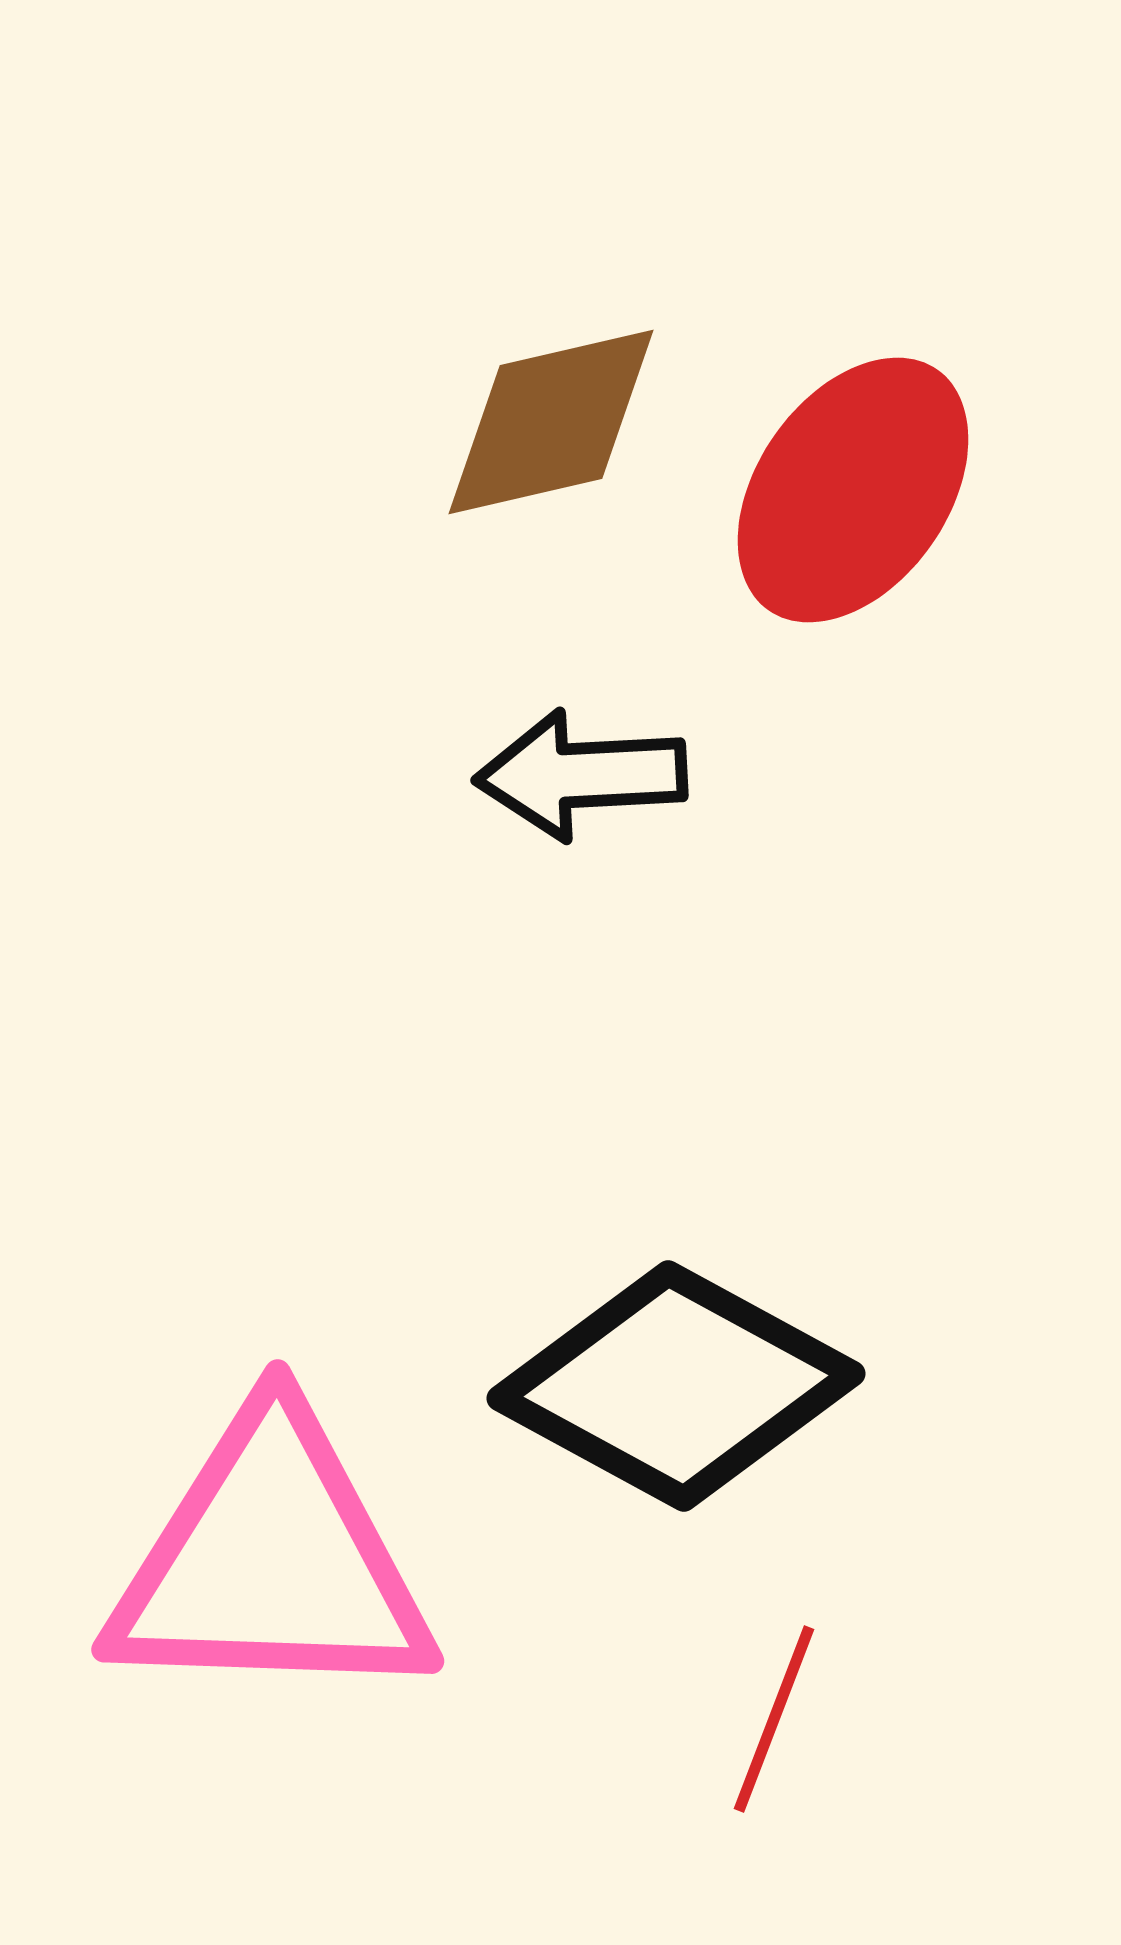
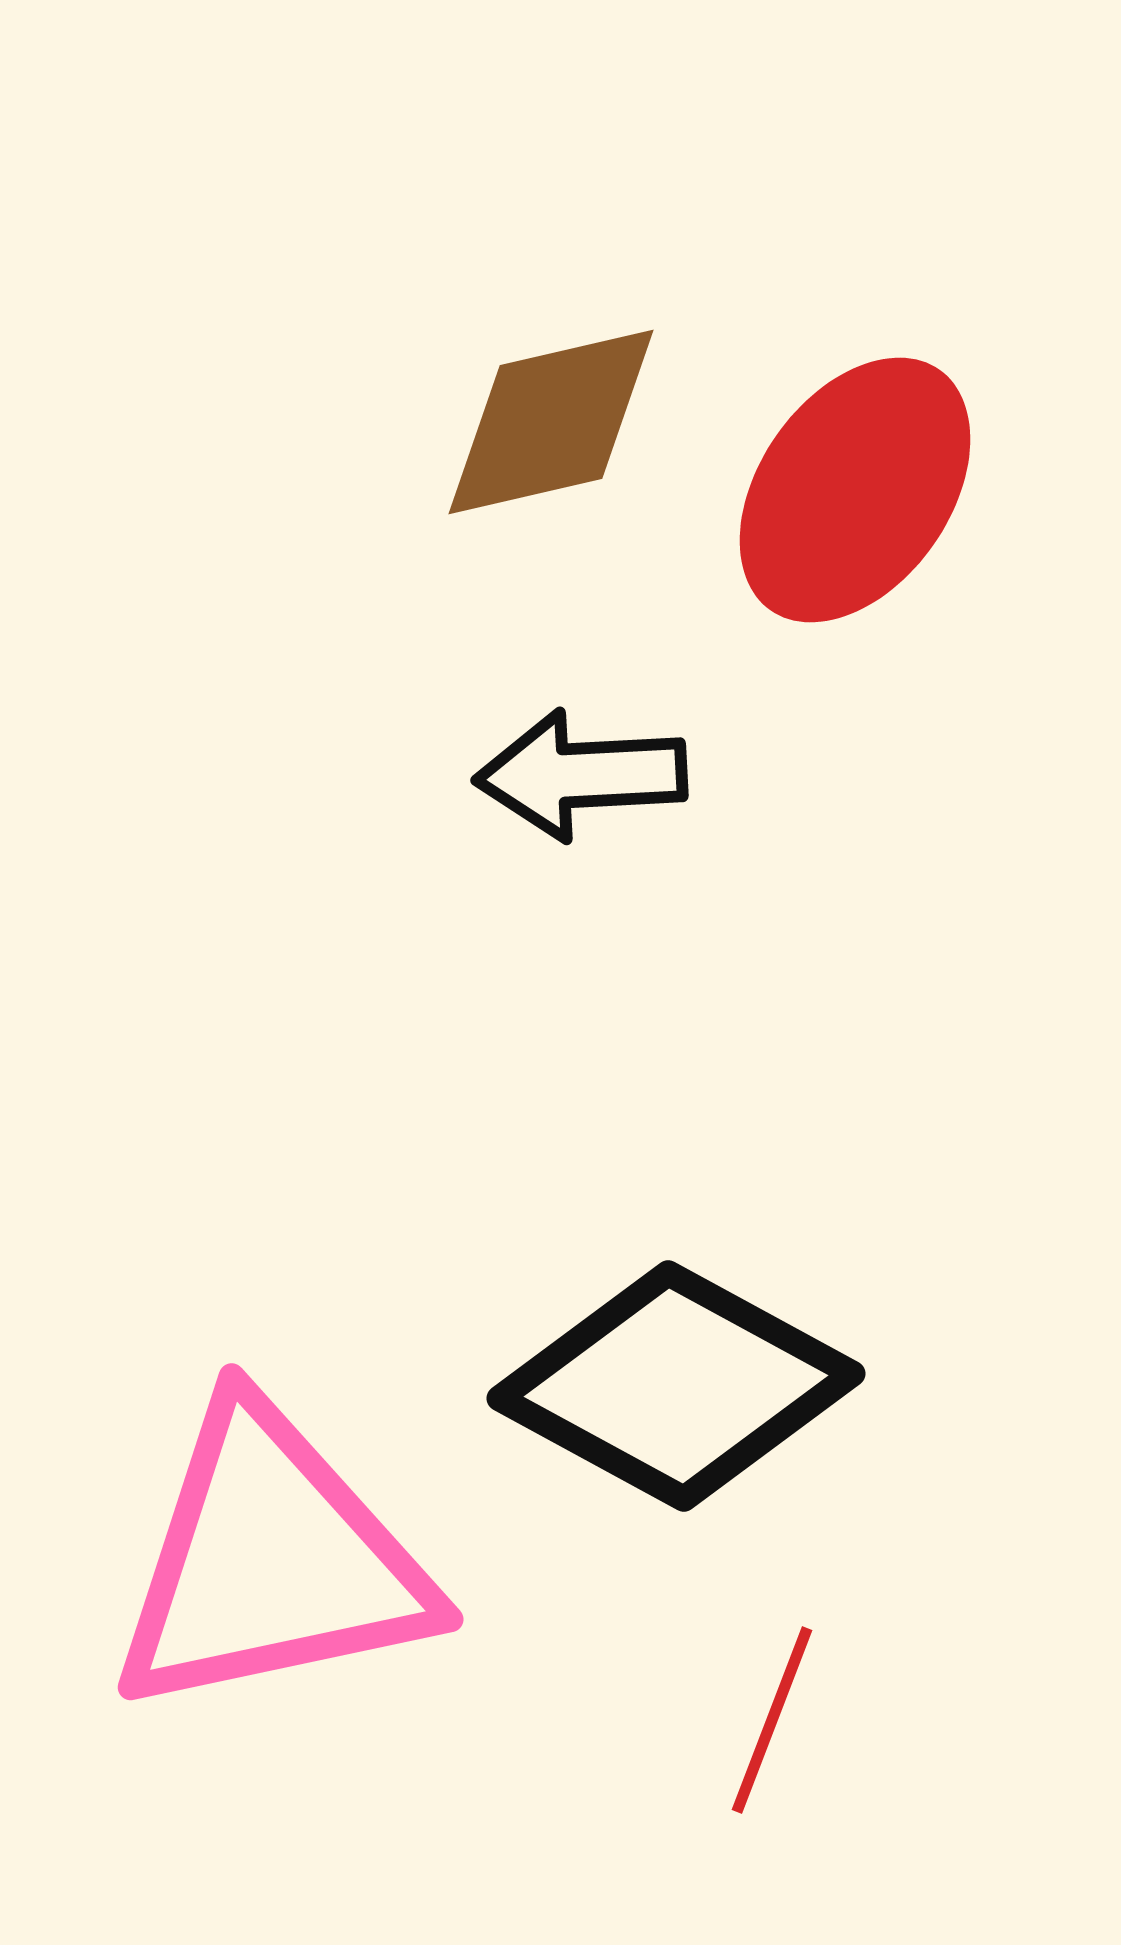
red ellipse: moved 2 px right
pink triangle: rotated 14 degrees counterclockwise
red line: moved 2 px left, 1 px down
